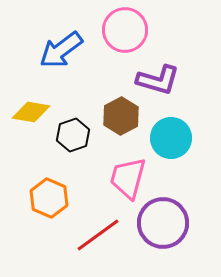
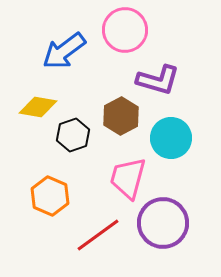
blue arrow: moved 3 px right, 1 px down
yellow diamond: moved 7 px right, 5 px up
orange hexagon: moved 1 px right, 2 px up
